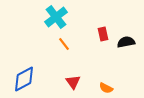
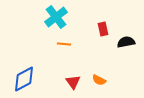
red rectangle: moved 5 px up
orange line: rotated 48 degrees counterclockwise
orange semicircle: moved 7 px left, 8 px up
